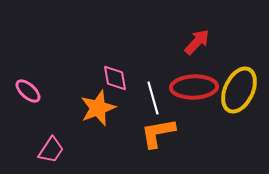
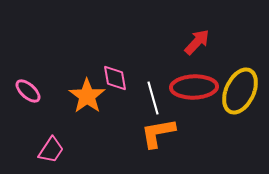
yellow ellipse: moved 1 px right, 1 px down
orange star: moved 11 px left, 12 px up; rotated 15 degrees counterclockwise
